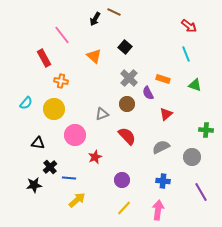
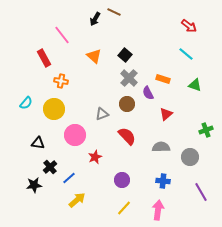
black square: moved 8 px down
cyan line: rotated 28 degrees counterclockwise
green cross: rotated 24 degrees counterclockwise
gray semicircle: rotated 24 degrees clockwise
gray circle: moved 2 px left
blue line: rotated 48 degrees counterclockwise
